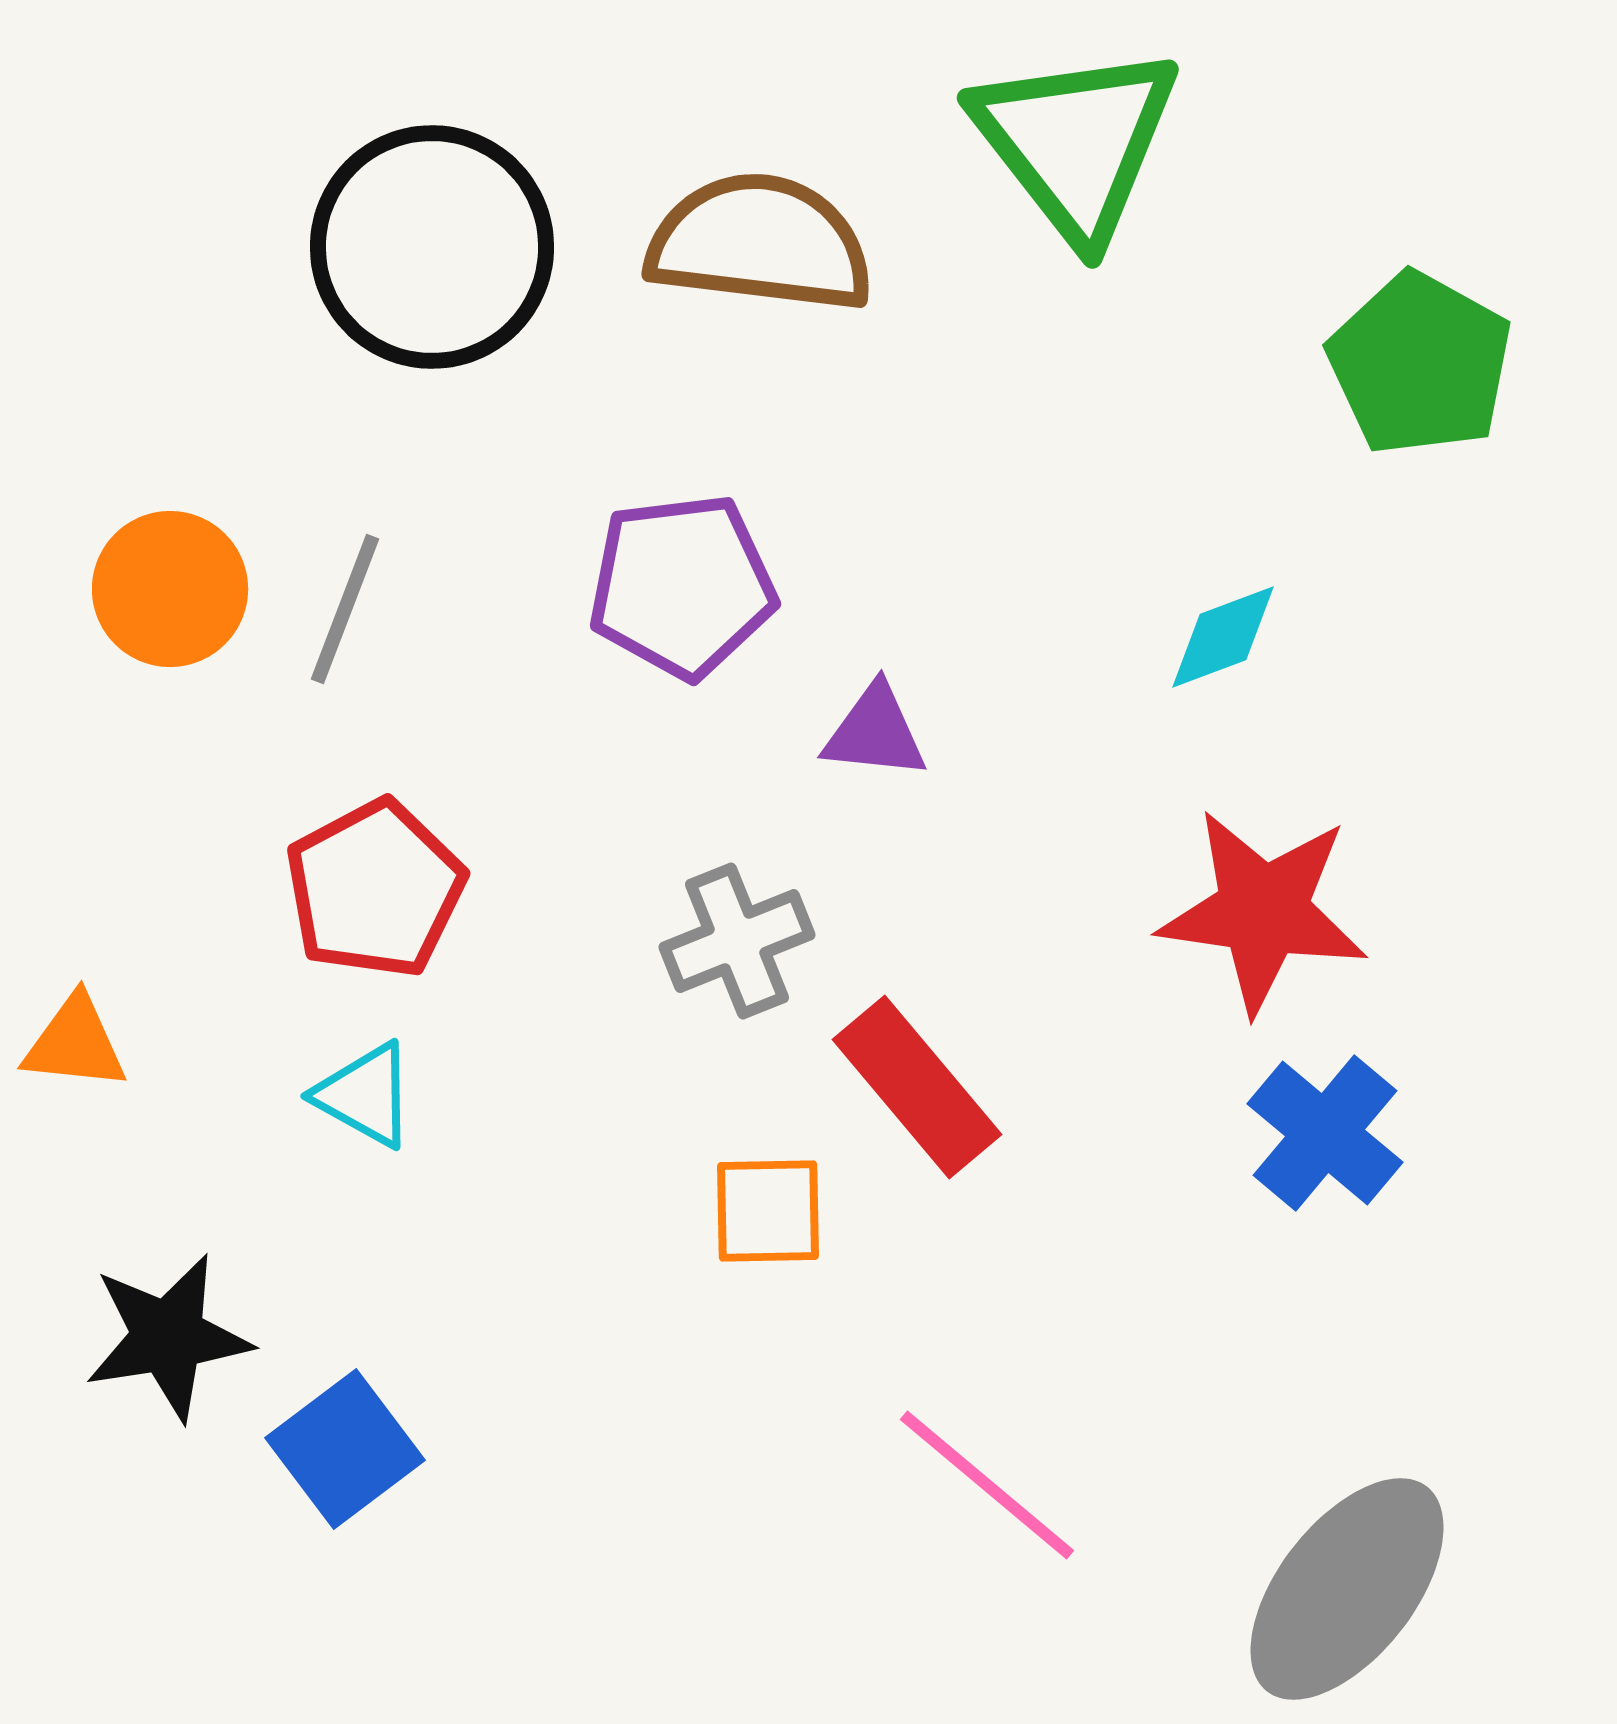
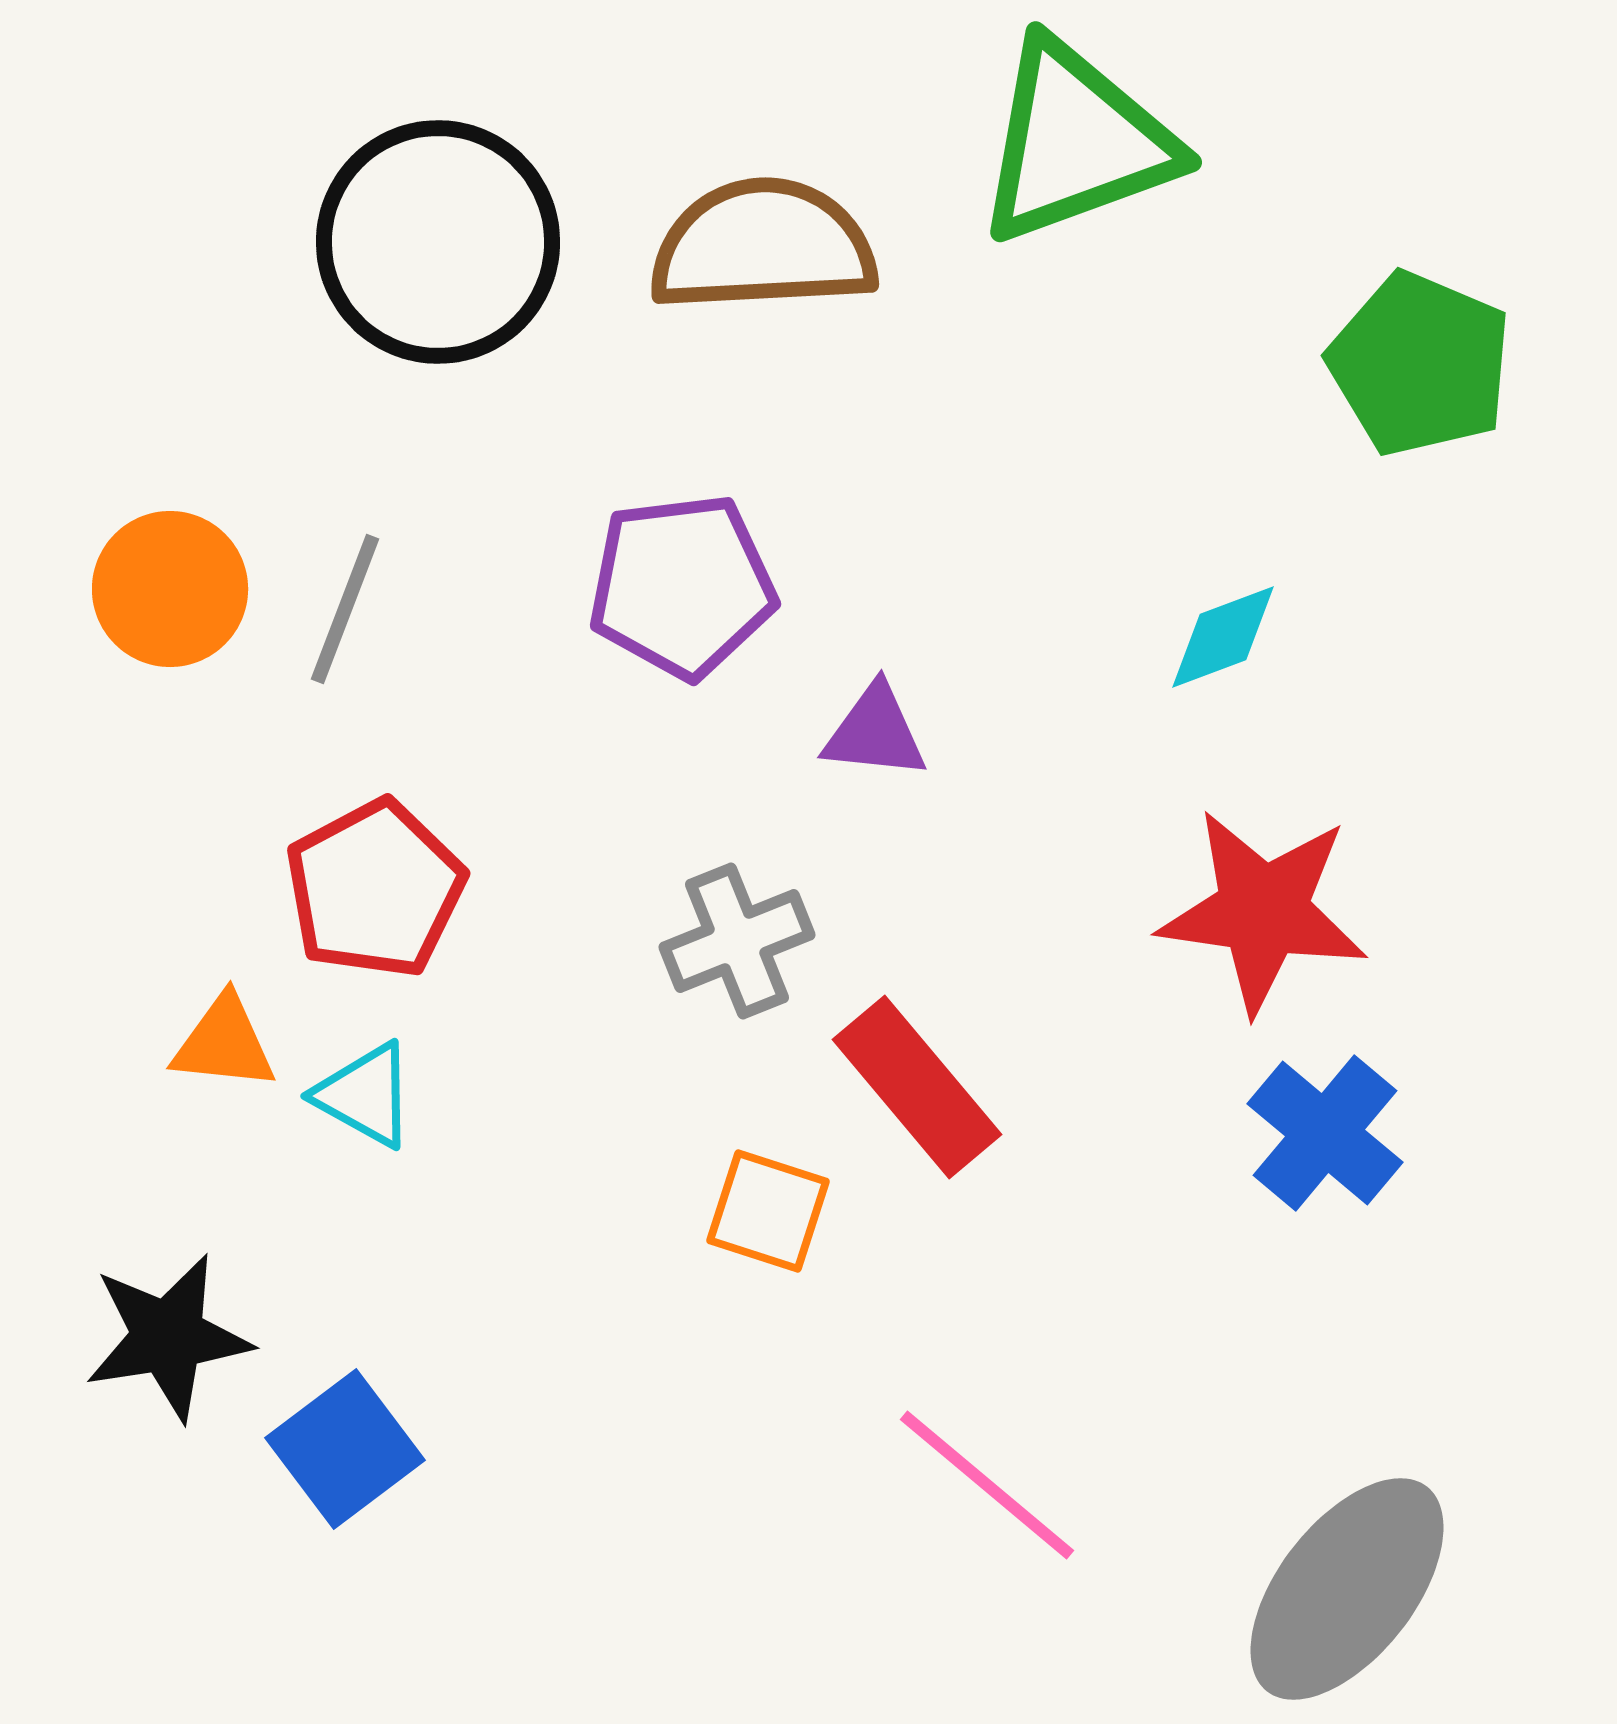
green triangle: rotated 48 degrees clockwise
brown semicircle: moved 3 px right, 3 px down; rotated 10 degrees counterclockwise
black circle: moved 6 px right, 5 px up
green pentagon: rotated 6 degrees counterclockwise
orange triangle: moved 149 px right
orange square: rotated 19 degrees clockwise
